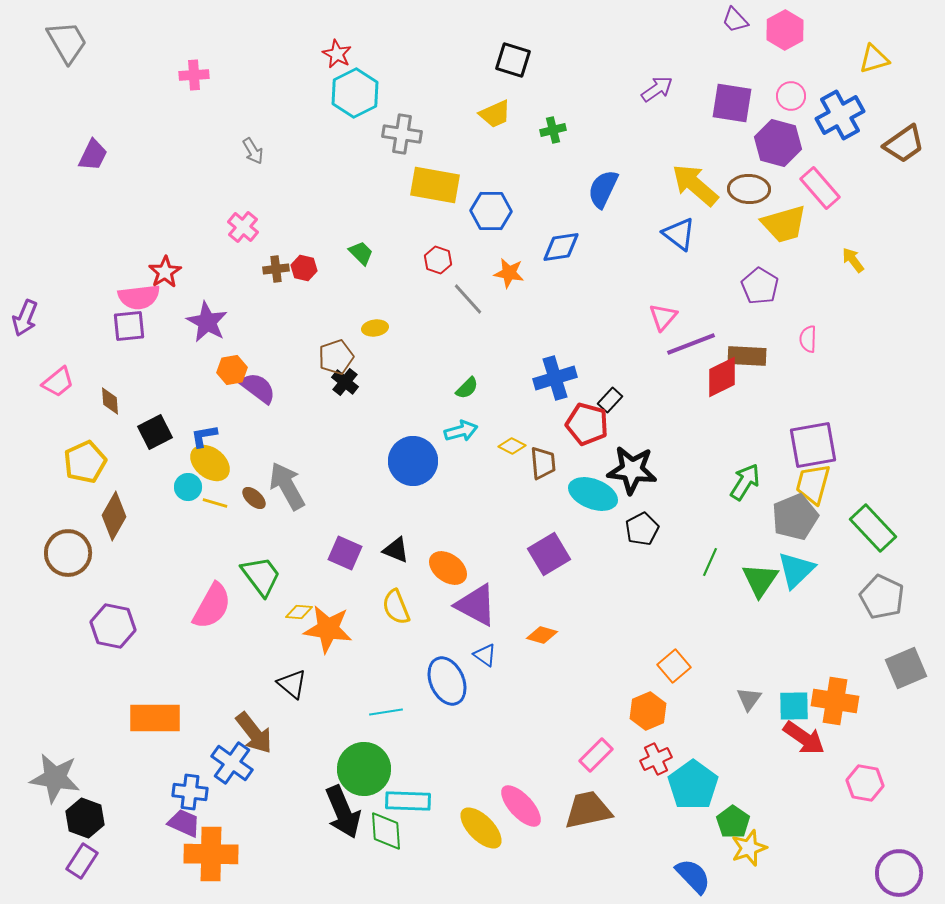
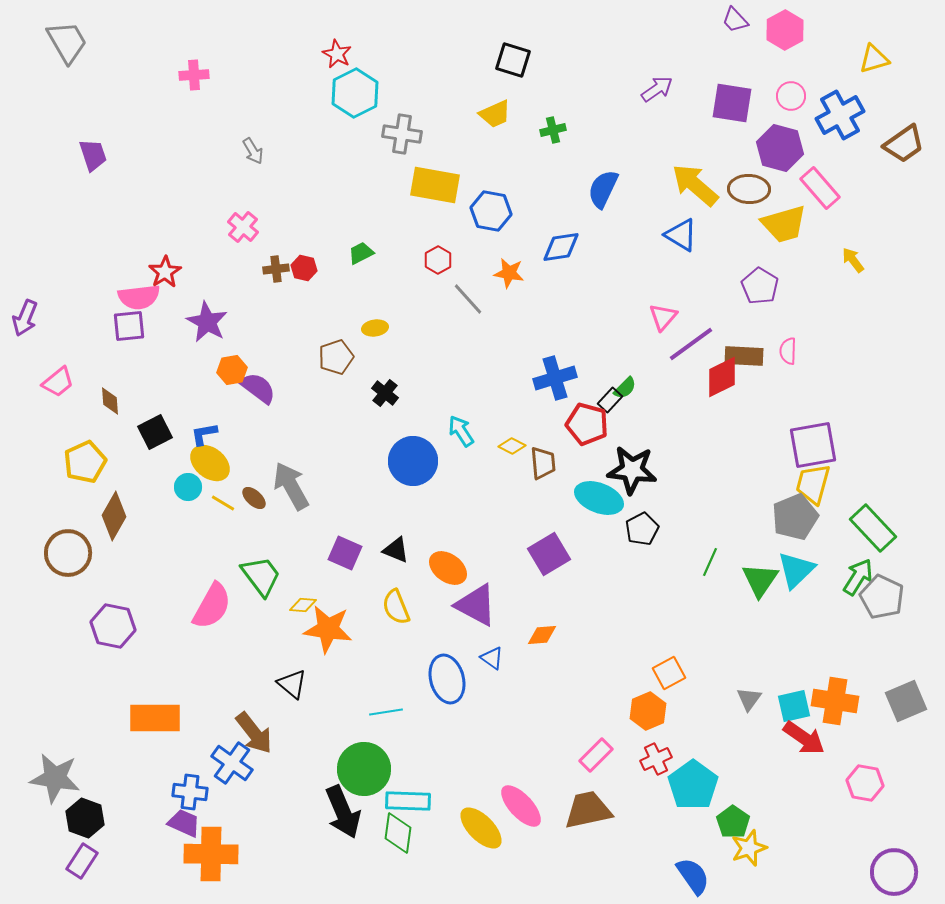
purple hexagon at (778, 143): moved 2 px right, 5 px down
purple trapezoid at (93, 155): rotated 44 degrees counterclockwise
blue hexagon at (491, 211): rotated 9 degrees clockwise
blue triangle at (679, 234): moved 2 px right, 1 px down; rotated 6 degrees counterclockwise
green trapezoid at (361, 253): rotated 72 degrees counterclockwise
red hexagon at (438, 260): rotated 12 degrees clockwise
pink semicircle at (808, 339): moved 20 px left, 12 px down
purple line at (691, 344): rotated 15 degrees counterclockwise
brown rectangle at (747, 356): moved 3 px left
black cross at (345, 382): moved 40 px right, 11 px down
green semicircle at (467, 388): moved 158 px right
cyan arrow at (461, 431): rotated 108 degrees counterclockwise
blue L-shape at (204, 436): moved 2 px up
green arrow at (745, 482): moved 113 px right, 95 px down
gray arrow at (287, 486): moved 4 px right
cyan ellipse at (593, 494): moved 6 px right, 4 px down
yellow line at (215, 503): moved 8 px right; rotated 15 degrees clockwise
yellow diamond at (299, 612): moved 4 px right, 7 px up
orange diamond at (542, 635): rotated 20 degrees counterclockwise
blue triangle at (485, 655): moved 7 px right, 3 px down
orange square at (674, 666): moved 5 px left, 7 px down; rotated 12 degrees clockwise
gray square at (906, 668): moved 33 px down
blue ellipse at (447, 681): moved 2 px up; rotated 9 degrees clockwise
cyan square at (794, 706): rotated 12 degrees counterclockwise
green diamond at (386, 831): moved 12 px right, 2 px down; rotated 12 degrees clockwise
purple circle at (899, 873): moved 5 px left, 1 px up
blue semicircle at (693, 876): rotated 9 degrees clockwise
